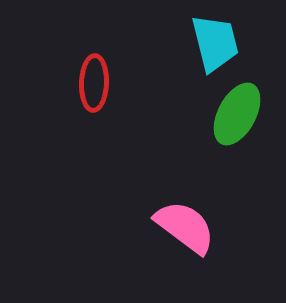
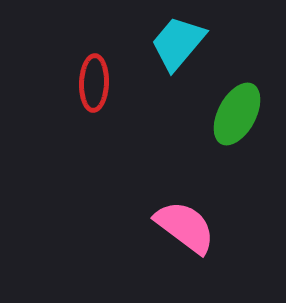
cyan trapezoid: moved 37 px left; rotated 126 degrees counterclockwise
